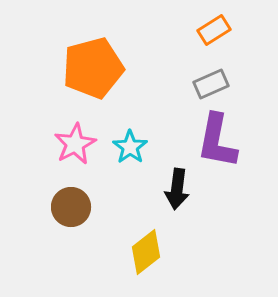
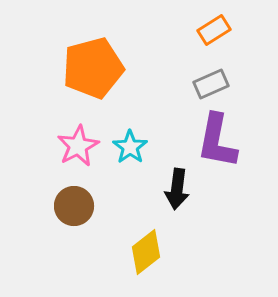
pink star: moved 3 px right, 2 px down
brown circle: moved 3 px right, 1 px up
